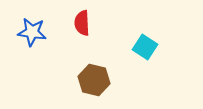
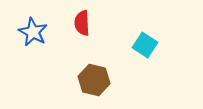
blue star: moved 1 px right; rotated 20 degrees clockwise
cyan square: moved 2 px up
